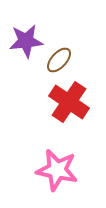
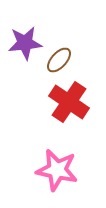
purple star: moved 1 px left, 2 px down
